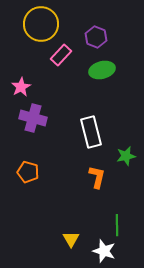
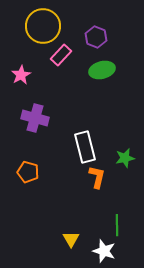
yellow circle: moved 2 px right, 2 px down
pink star: moved 12 px up
purple cross: moved 2 px right
white rectangle: moved 6 px left, 15 px down
green star: moved 1 px left, 2 px down
